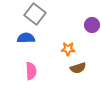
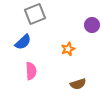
gray square: rotated 30 degrees clockwise
blue semicircle: moved 3 px left, 4 px down; rotated 138 degrees clockwise
orange star: rotated 24 degrees counterclockwise
brown semicircle: moved 16 px down
